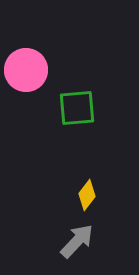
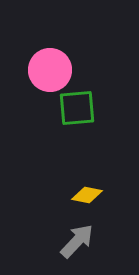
pink circle: moved 24 px right
yellow diamond: rotated 64 degrees clockwise
